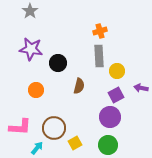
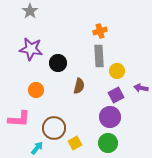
pink L-shape: moved 1 px left, 8 px up
green circle: moved 2 px up
